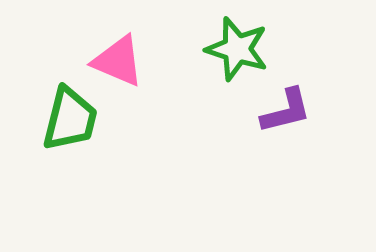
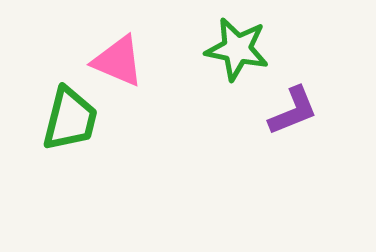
green star: rotated 6 degrees counterclockwise
purple L-shape: moved 7 px right; rotated 8 degrees counterclockwise
